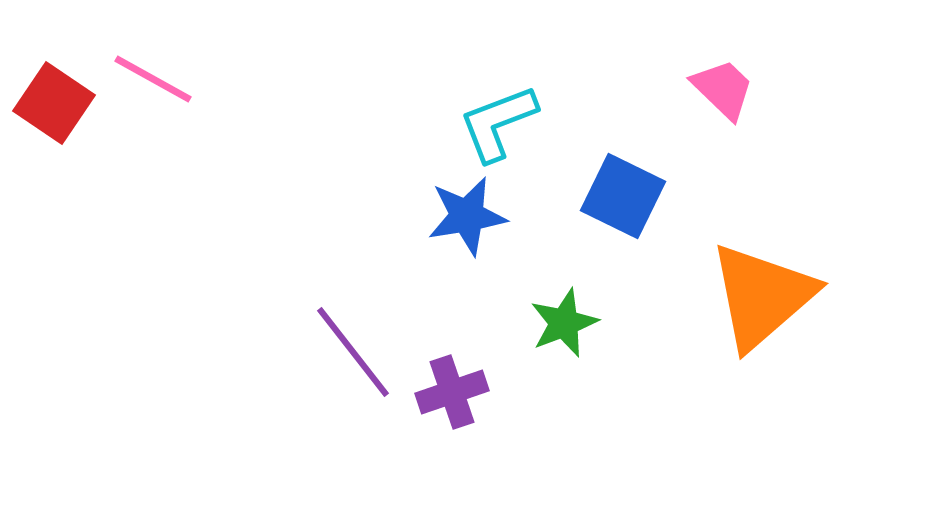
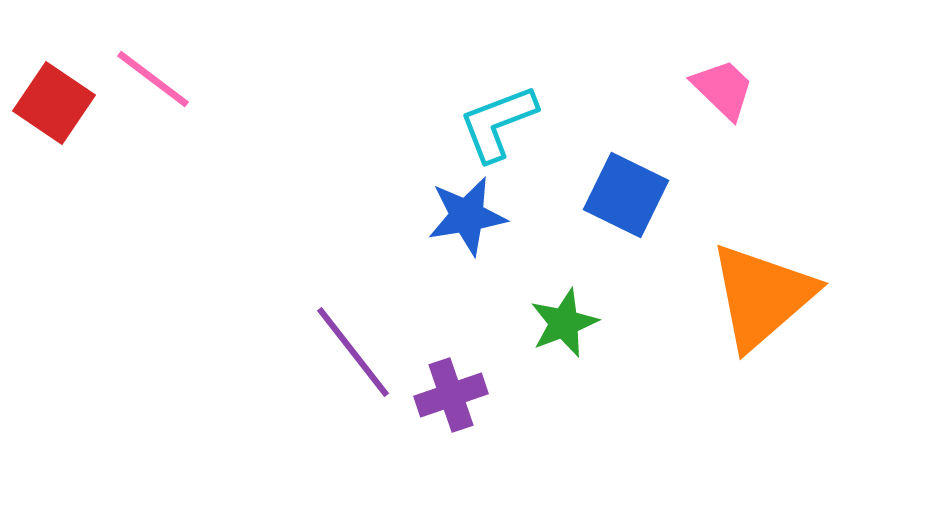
pink line: rotated 8 degrees clockwise
blue square: moved 3 px right, 1 px up
purple cross: moved 1 px left, 3 px down
